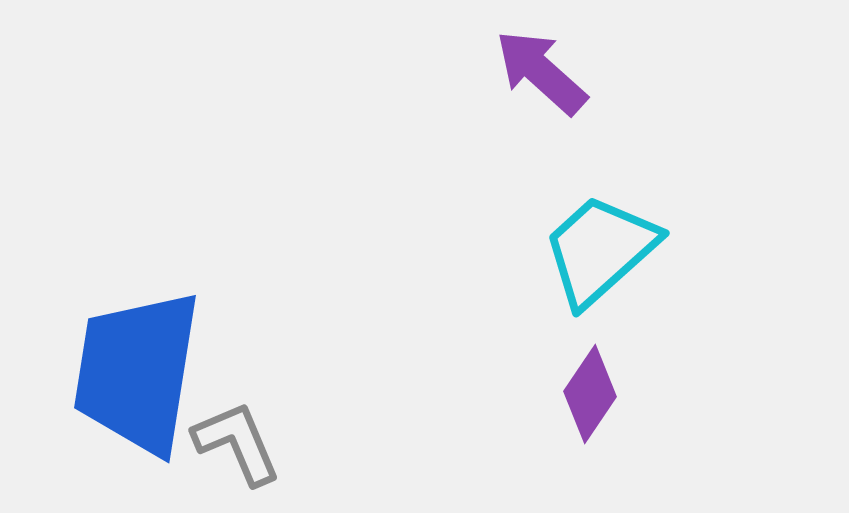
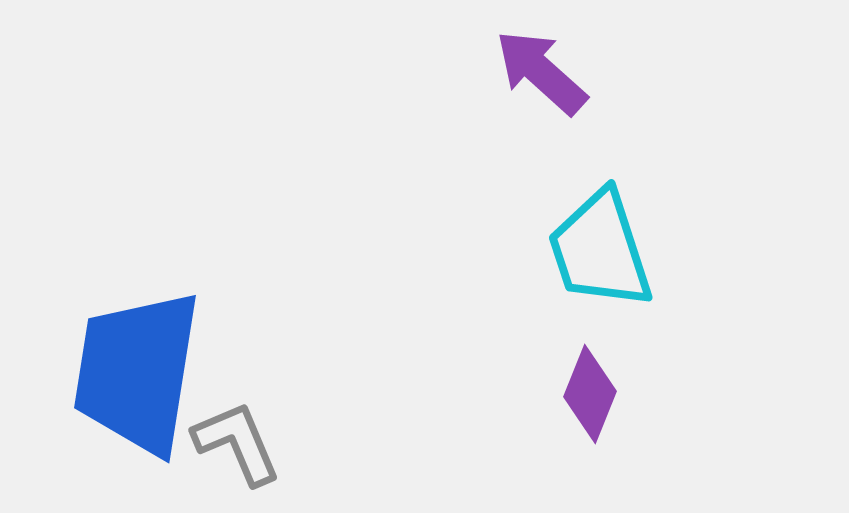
cyan trapezoid: rotated 66 degrees counterclockwise
purple diamond: rotated 12 degrees counterclockwise
